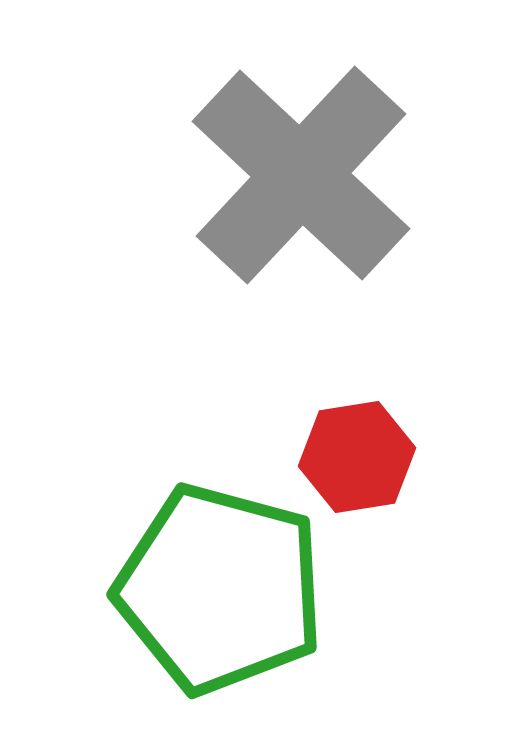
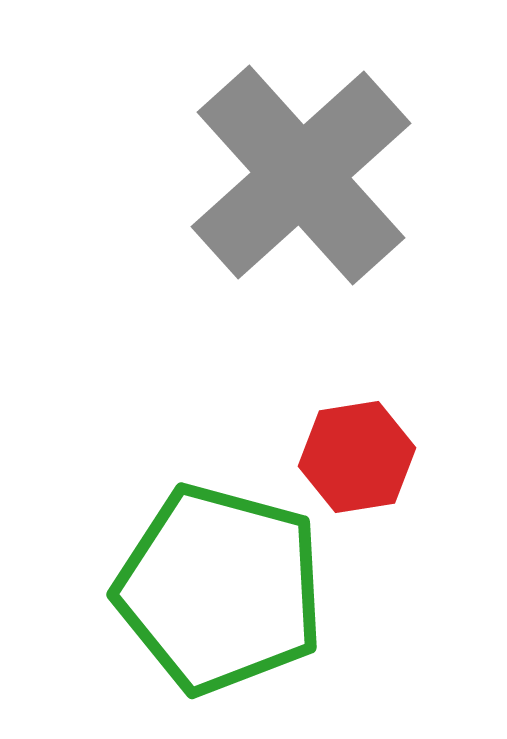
gray cross: rotated 5 degrees clockwise
